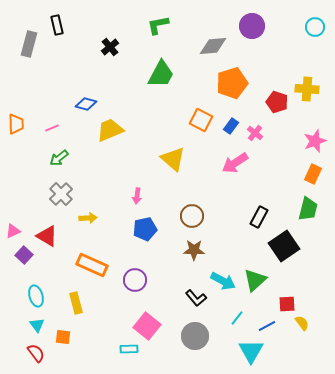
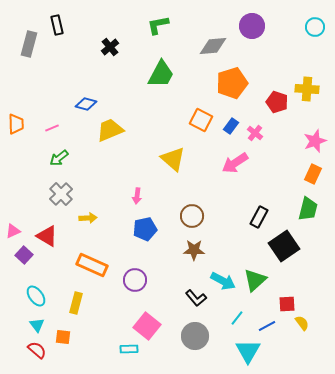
cyan ellipse at (36, 296): rotated 20 degrees counterclockwise
yellow rectangle at (76, 303): rotated 30 degrees clockwise
cyan triangle at (251, 351): moved 3 px left
red semicircle at (36, 353): moved 1 px right, 3 px up; rotated 12 degrees counterclockwise
